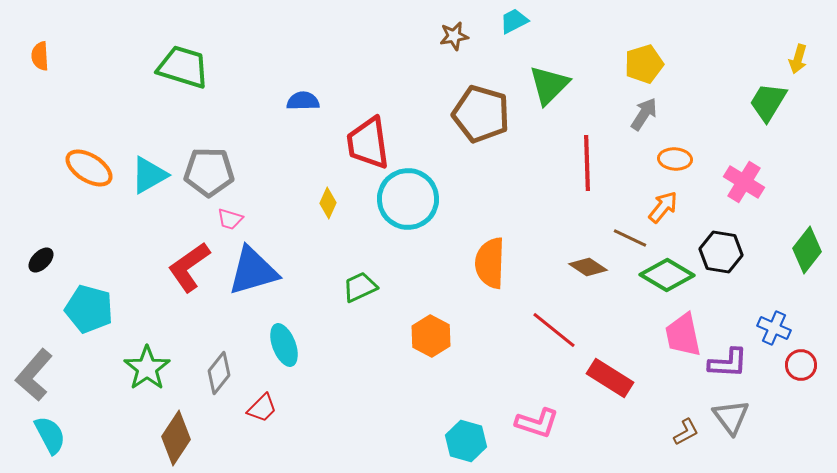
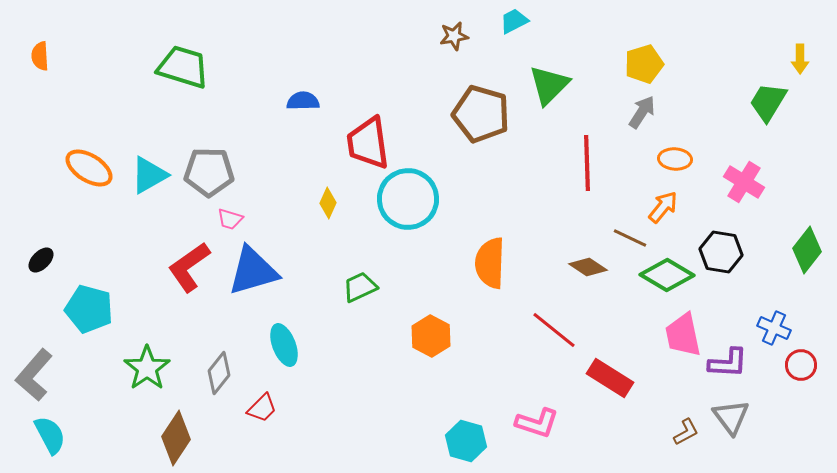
yellow arrow at (798, 59): moved 2 px right; rotated 16 degrees counterclockwise
gray arrow at (644, 114): moved 2 px left, 2 px up
